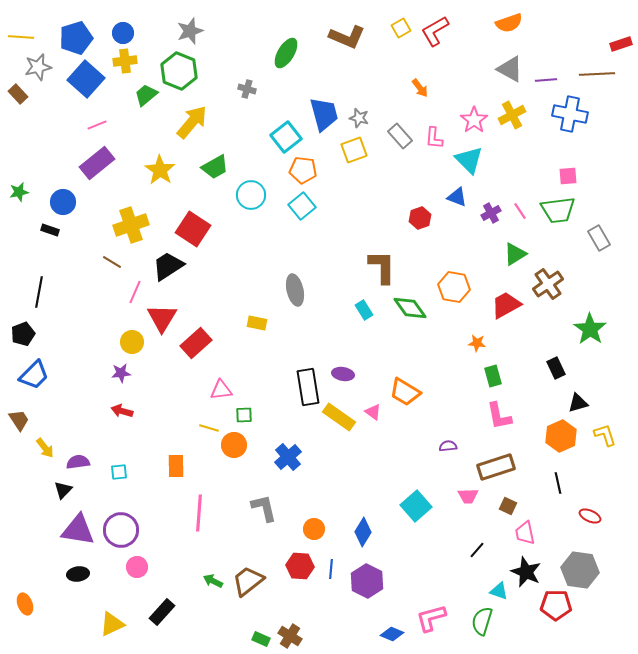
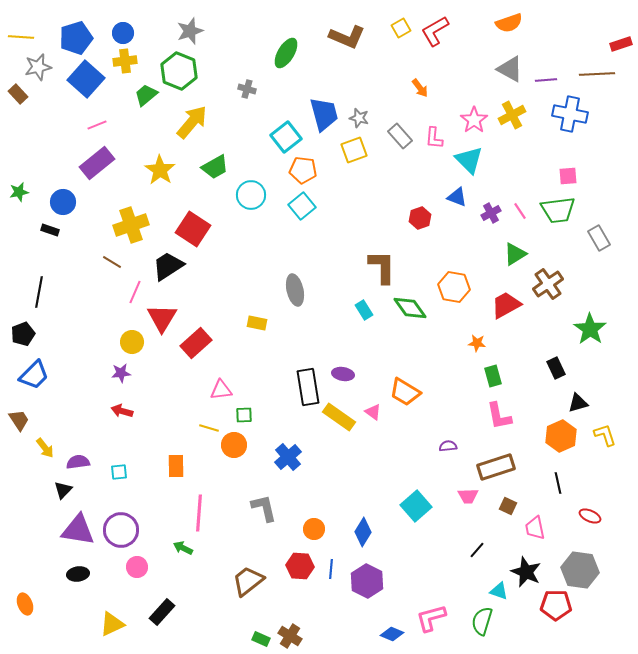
pink trapezoid at (525, 533): moved 10 px right, 5 px up
green arrow at (213, 581): moved 30 px left, 33 px up
